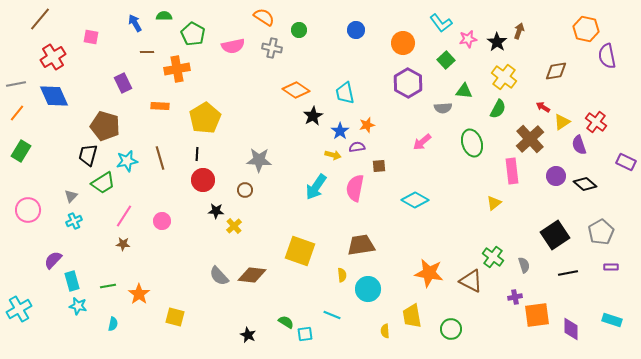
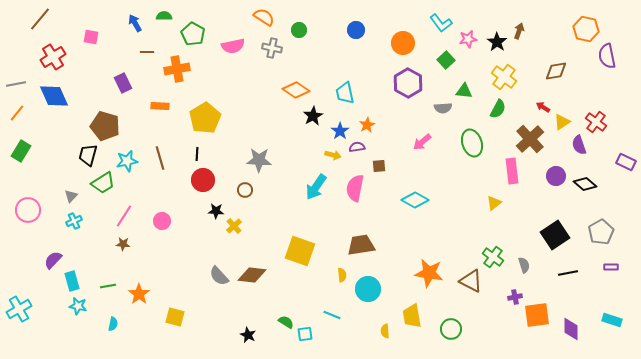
orange star at (367, 125): rotated 14 degrees counterclockwise
